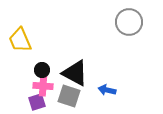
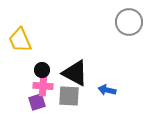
gray square: rotated 15 degrees counterclockwise
